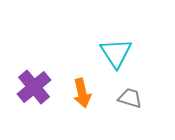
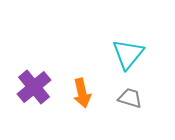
cyan triangle: moved 12 px right, 1 px down; rotated 12 degrees clockwise
